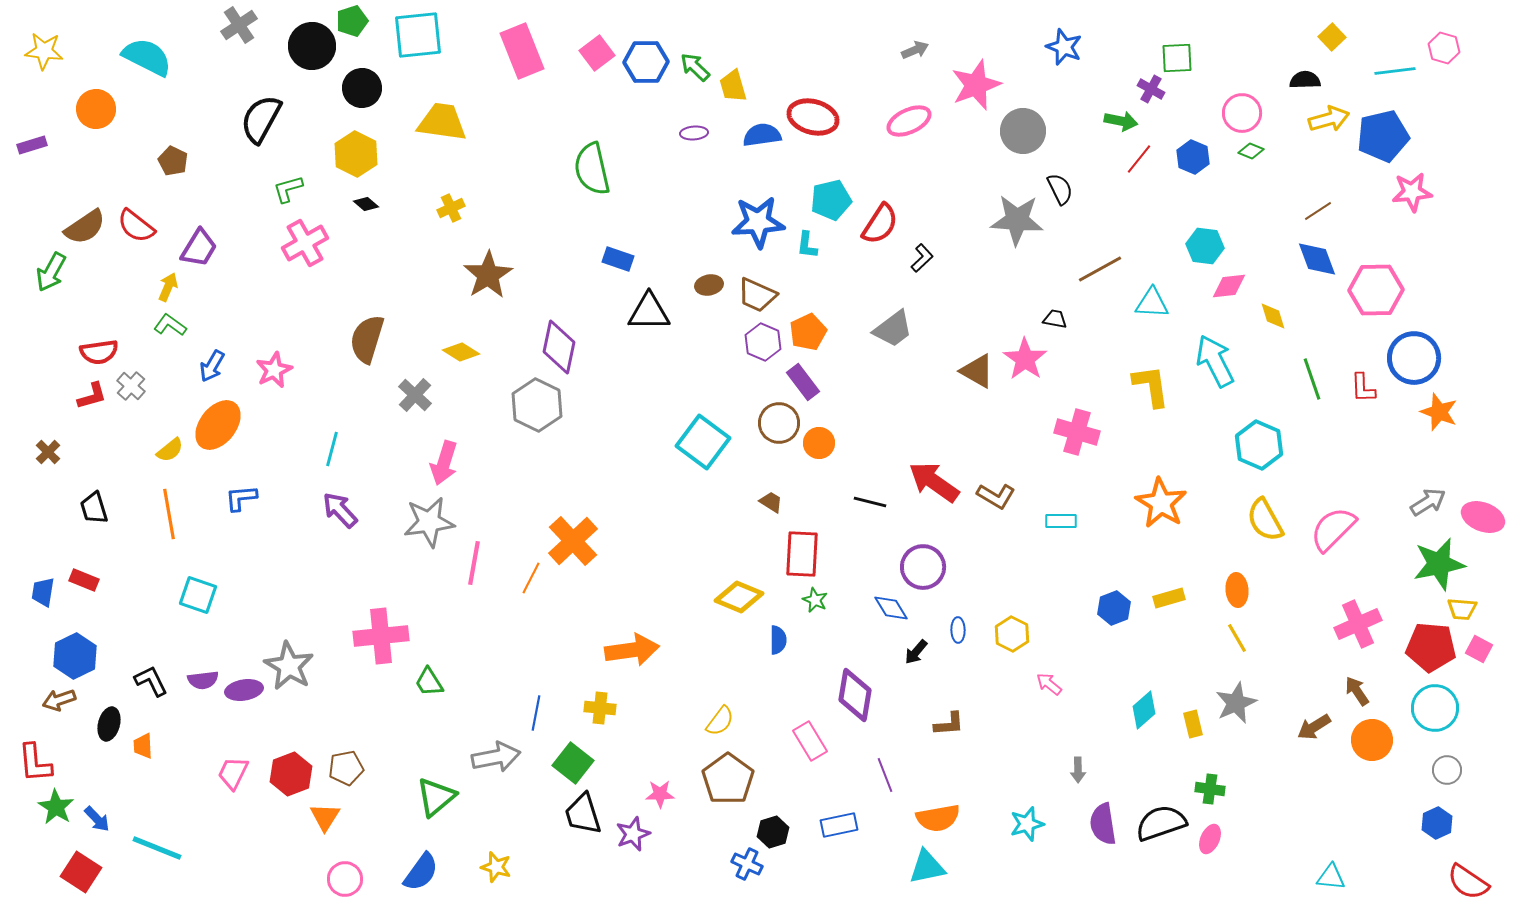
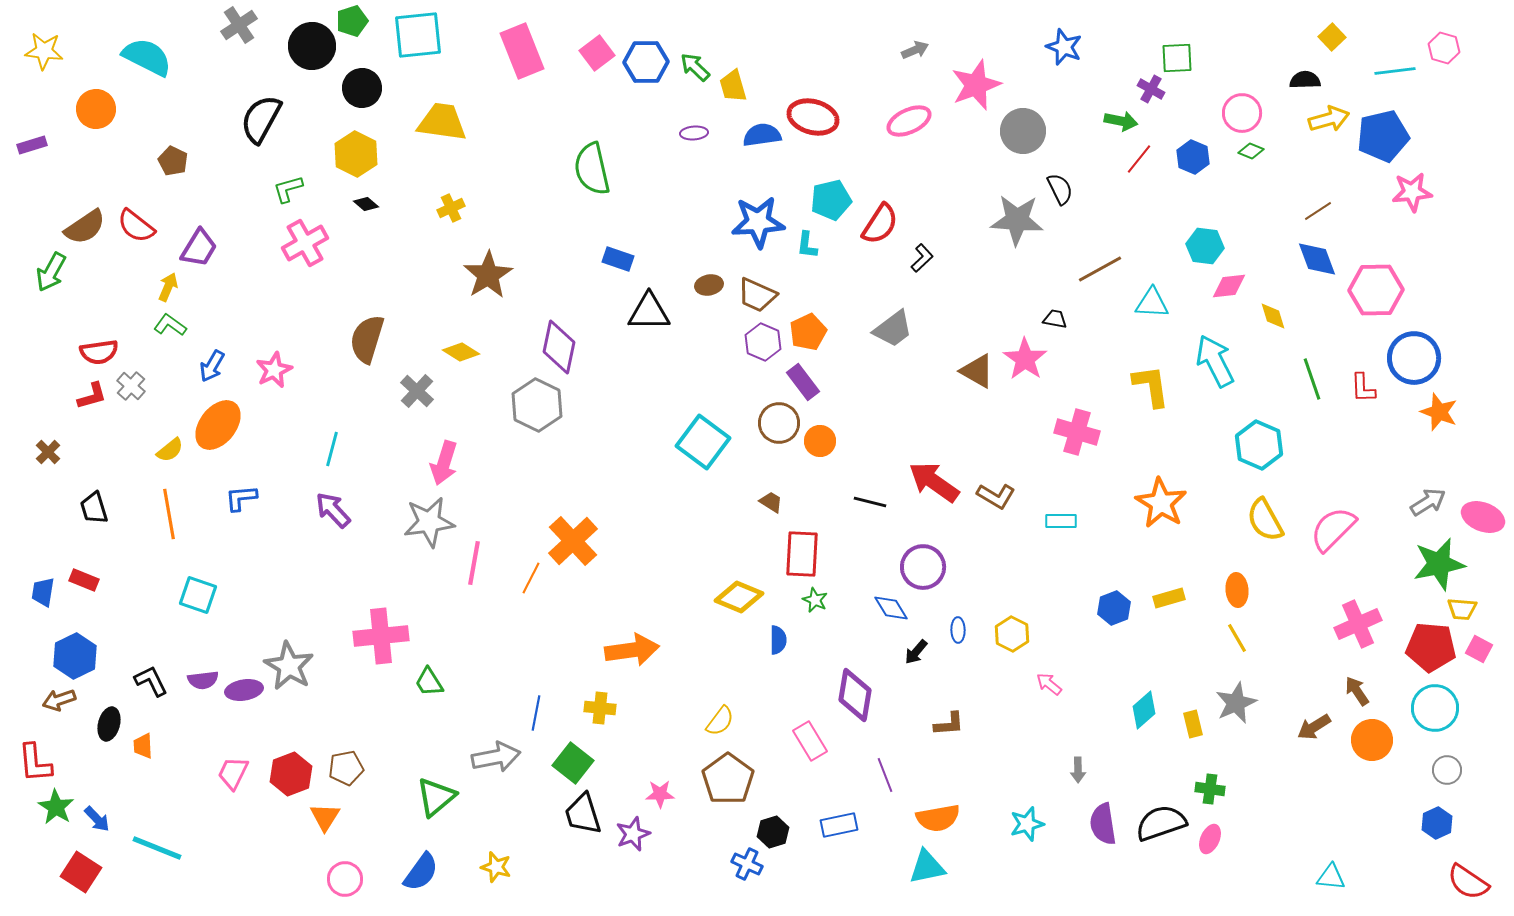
gray cross at (415, 395): moved 2 px right, 4 px up
orange circle at (819, 443): moved 1 px right, 2 px up
purple arrow at (340, 510): moved 7 px left
